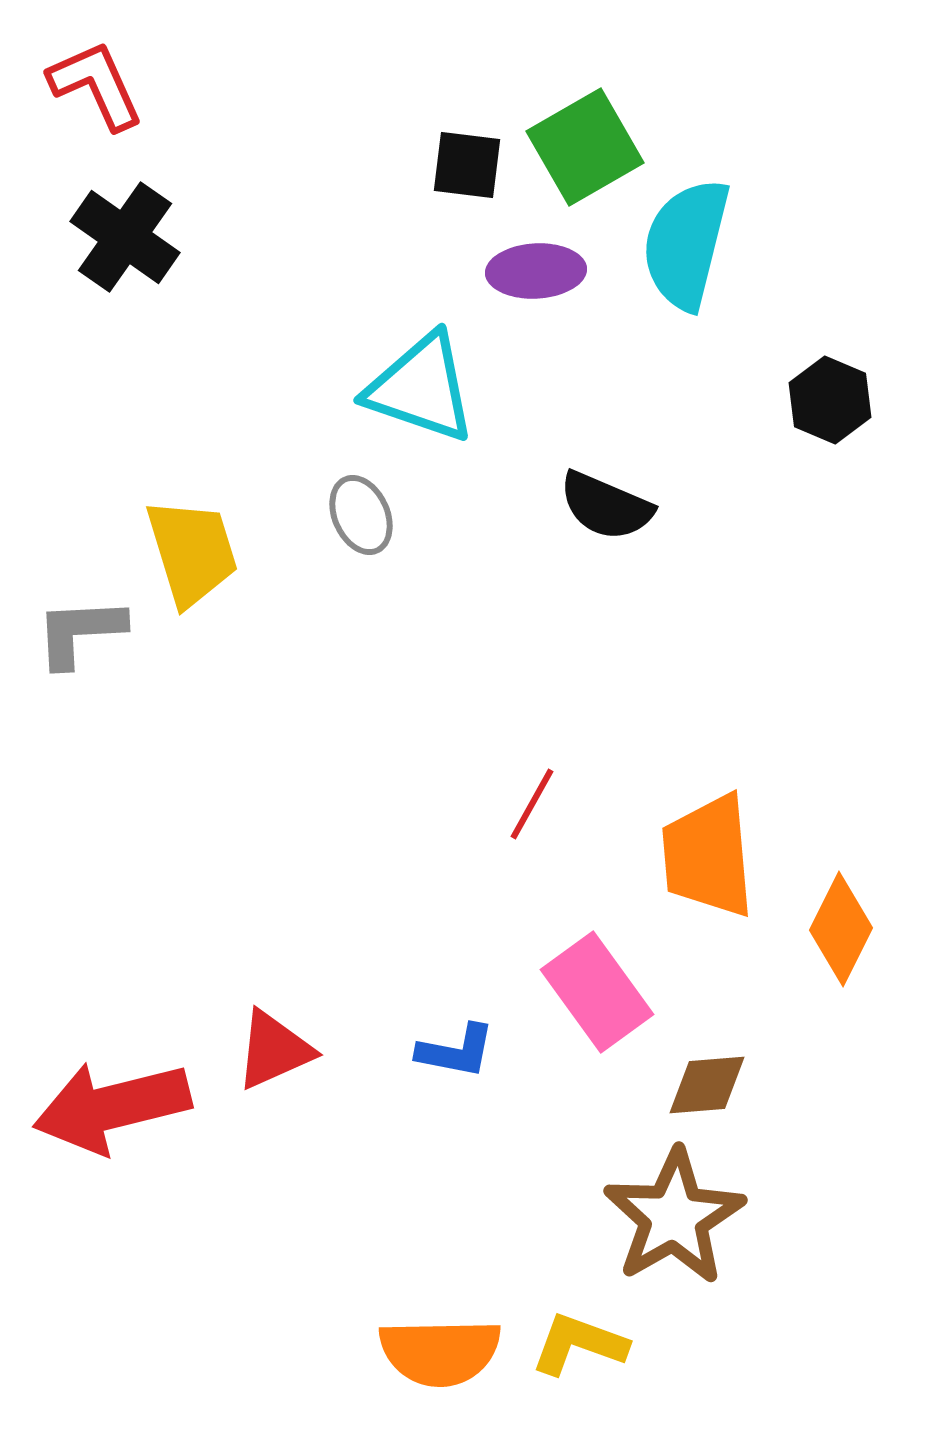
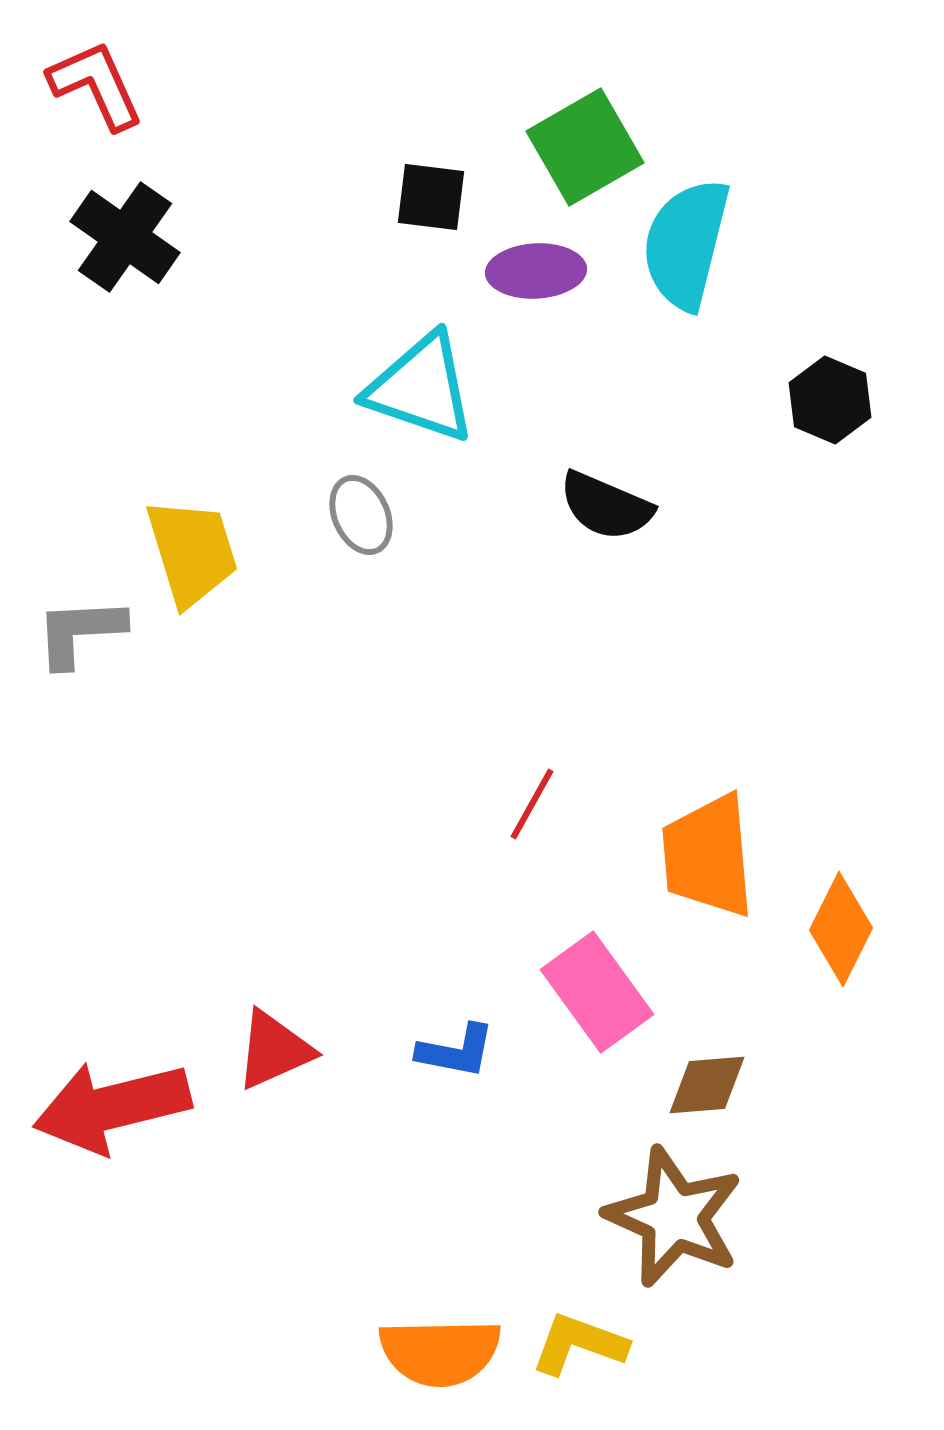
black square: moved 36 px left, 32 px down
brown star: rotated 18 degrees counterclockwise
